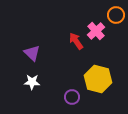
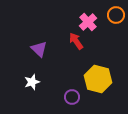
pink cross: moved 8 px left, 9 px up
purple triangle: moved 7 px right, 4 px up
white star: rotated 21 degrees counterclockwise
